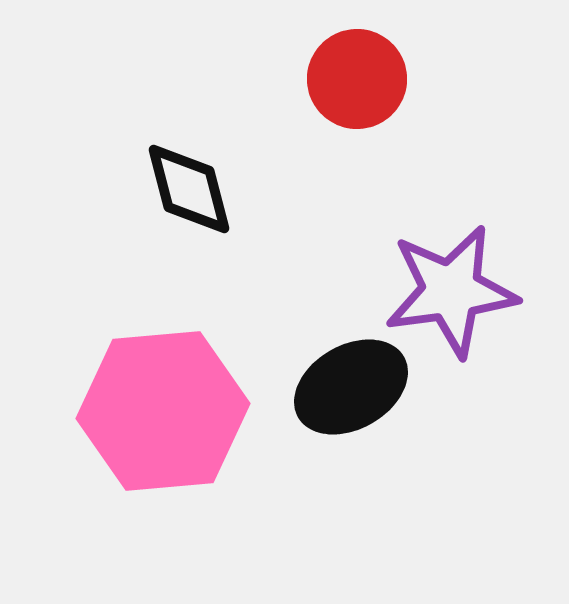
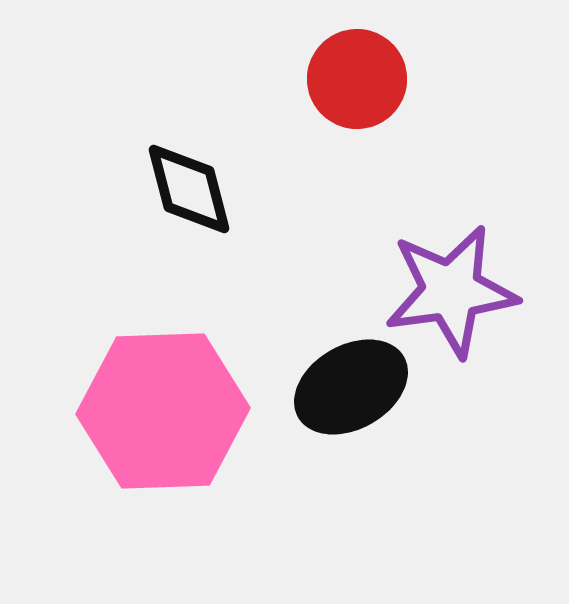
pink hexagon: rotated 3 degrees clockwise
